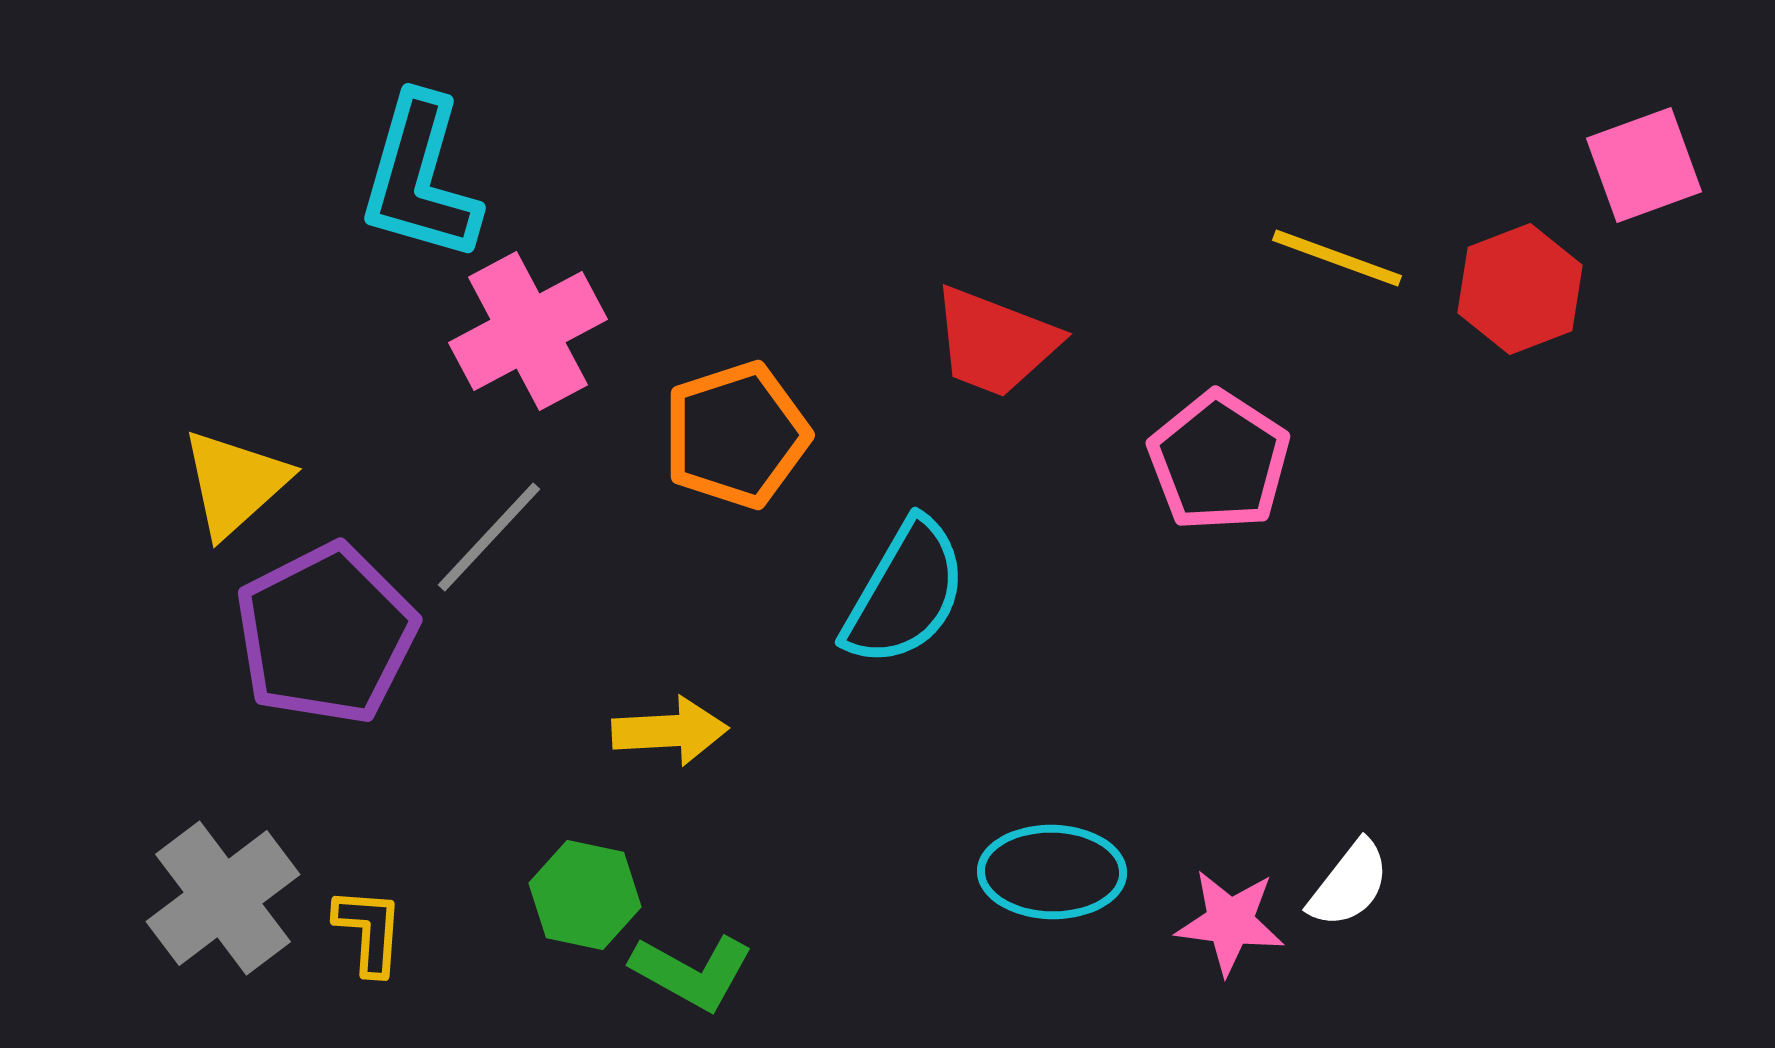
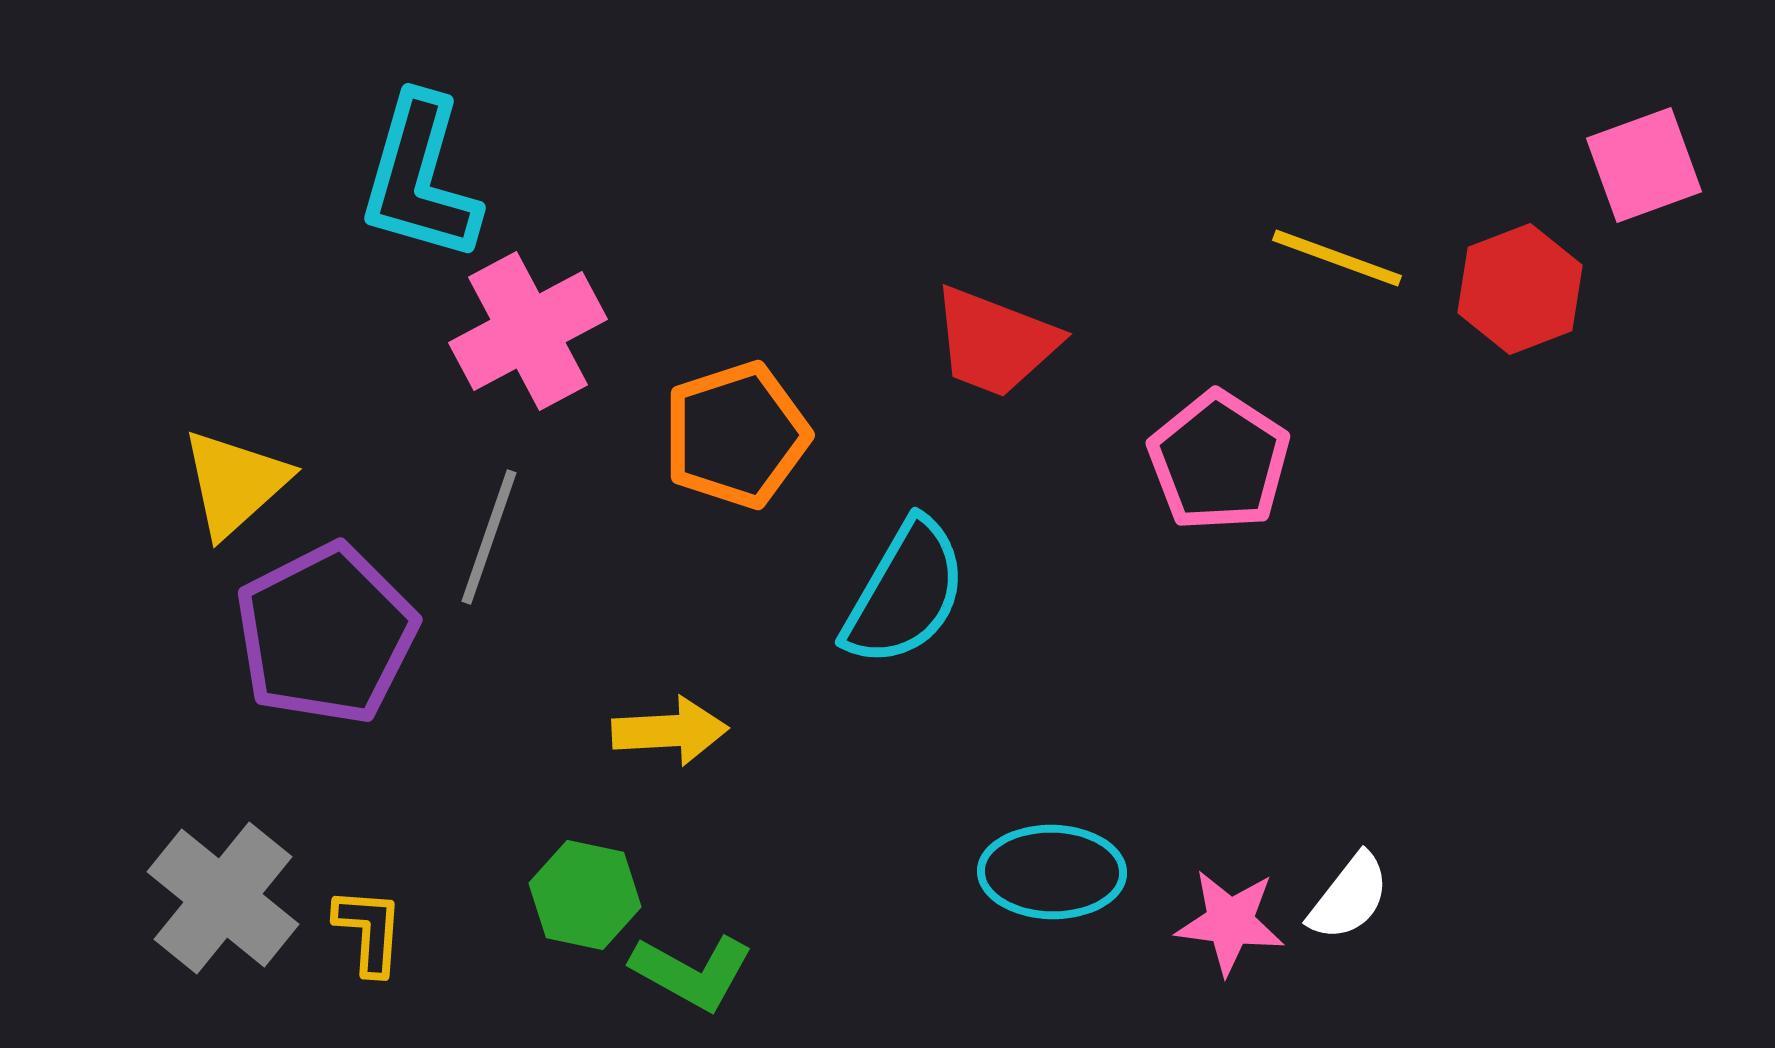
gray line: rotated 24 degrees counterclockwise
white semicircle: moved 13 px down
gray cross: rotated 14 degrees counterclockwise
